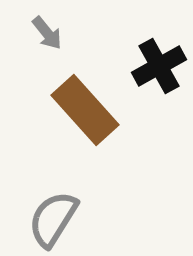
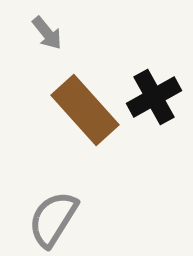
black cross: moved 5 px left, 31 px down
